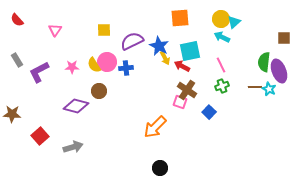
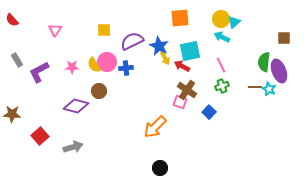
red semicircle: moved 5 px left
